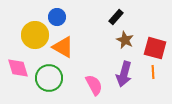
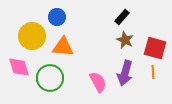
black rectangle: moved 6 px right
yellow circle: moved 3 px left, 1 px down
orange triangle: rotated 25 degrees counterclockwise
pink diamond: moved 1 px right, 1 px up
purple arrow: moved 1 px right, 1 px up
green circle: moved 1 px right
pink semicircle: moved 4 px right, 3 px up
